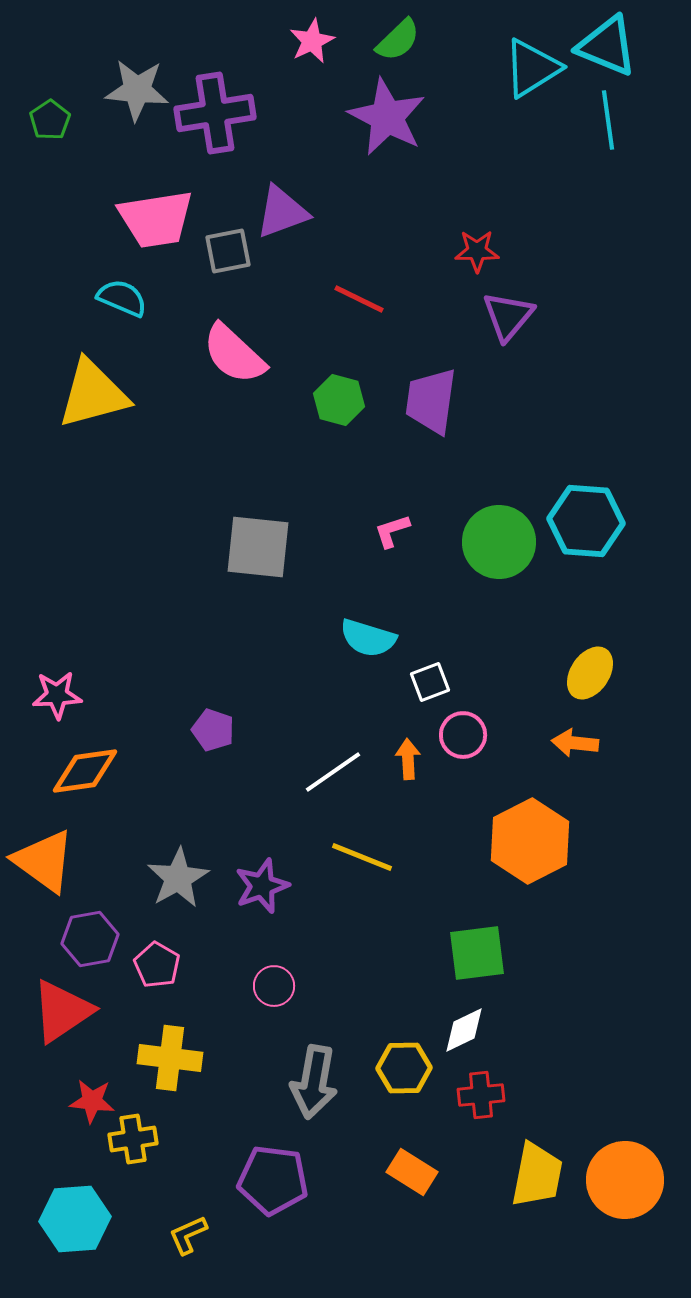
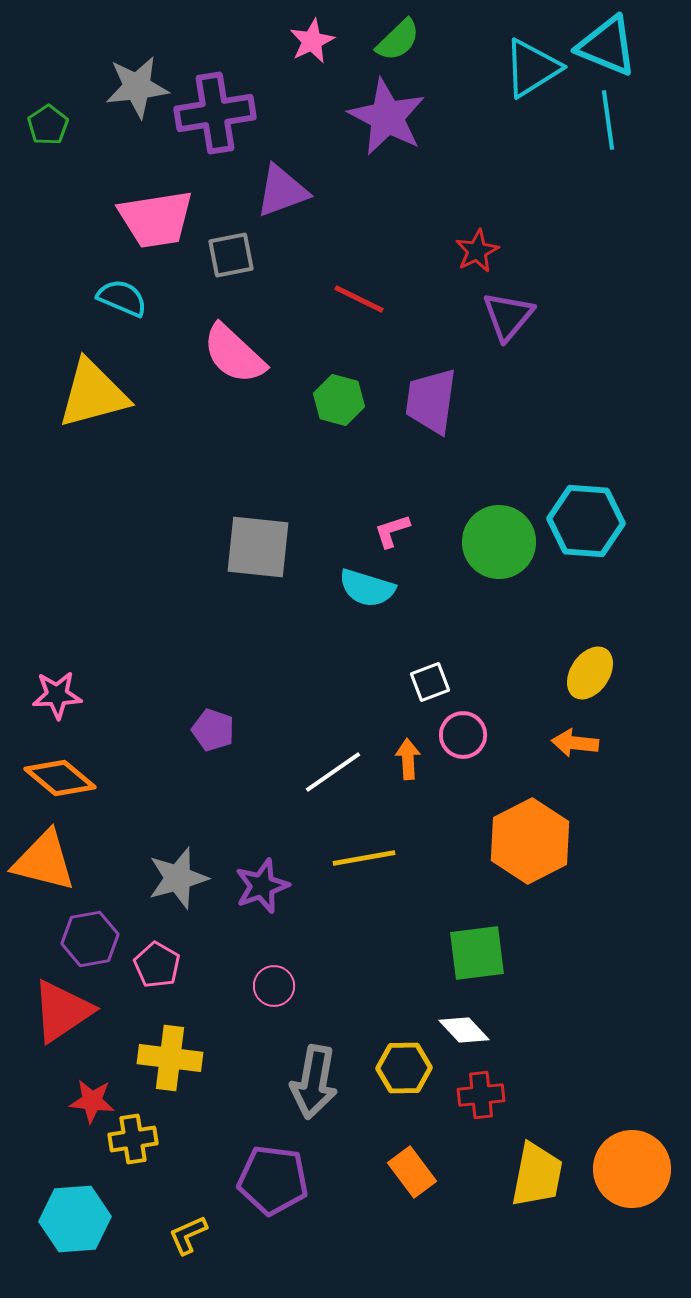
gray star at (137, 90): moved 3 px up; rotated 12 degrees counterclockwise
green pentagon at (50, 120): moved 2 px left, 5 px down
purple triangle at (282, 212): moved 21 px up
gray square at (228, 251): moved 3 px right, 4 px down
red star at (477, 251): rotated 27 degrees counterclockwise
cyan semicircle at (368, 638): moved 1 px left, 50 px up
orange diamond at (85, 771): moved 25 px left, 7 px down; rotated 48 degrees clockwise
yellow line at (362, 857): moved 2 px right, 1 px down; rotated 32 degrees counterclockwise
orange triangle at (44, 861): rotated 22 degrees counterclockwise
gray star at (178, 878): rotated 14 degrees clockwise
white diamond at (464, 1030): rotated 72 degrees clockwise
orange rectangle at (412, 1172): rotated 21 degrees clockwise
orange circle at (625, 1180): moved 7 px right, 11 px up
